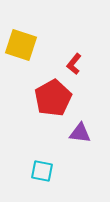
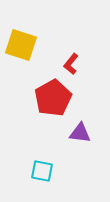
red L-shape: moved 3 px left
